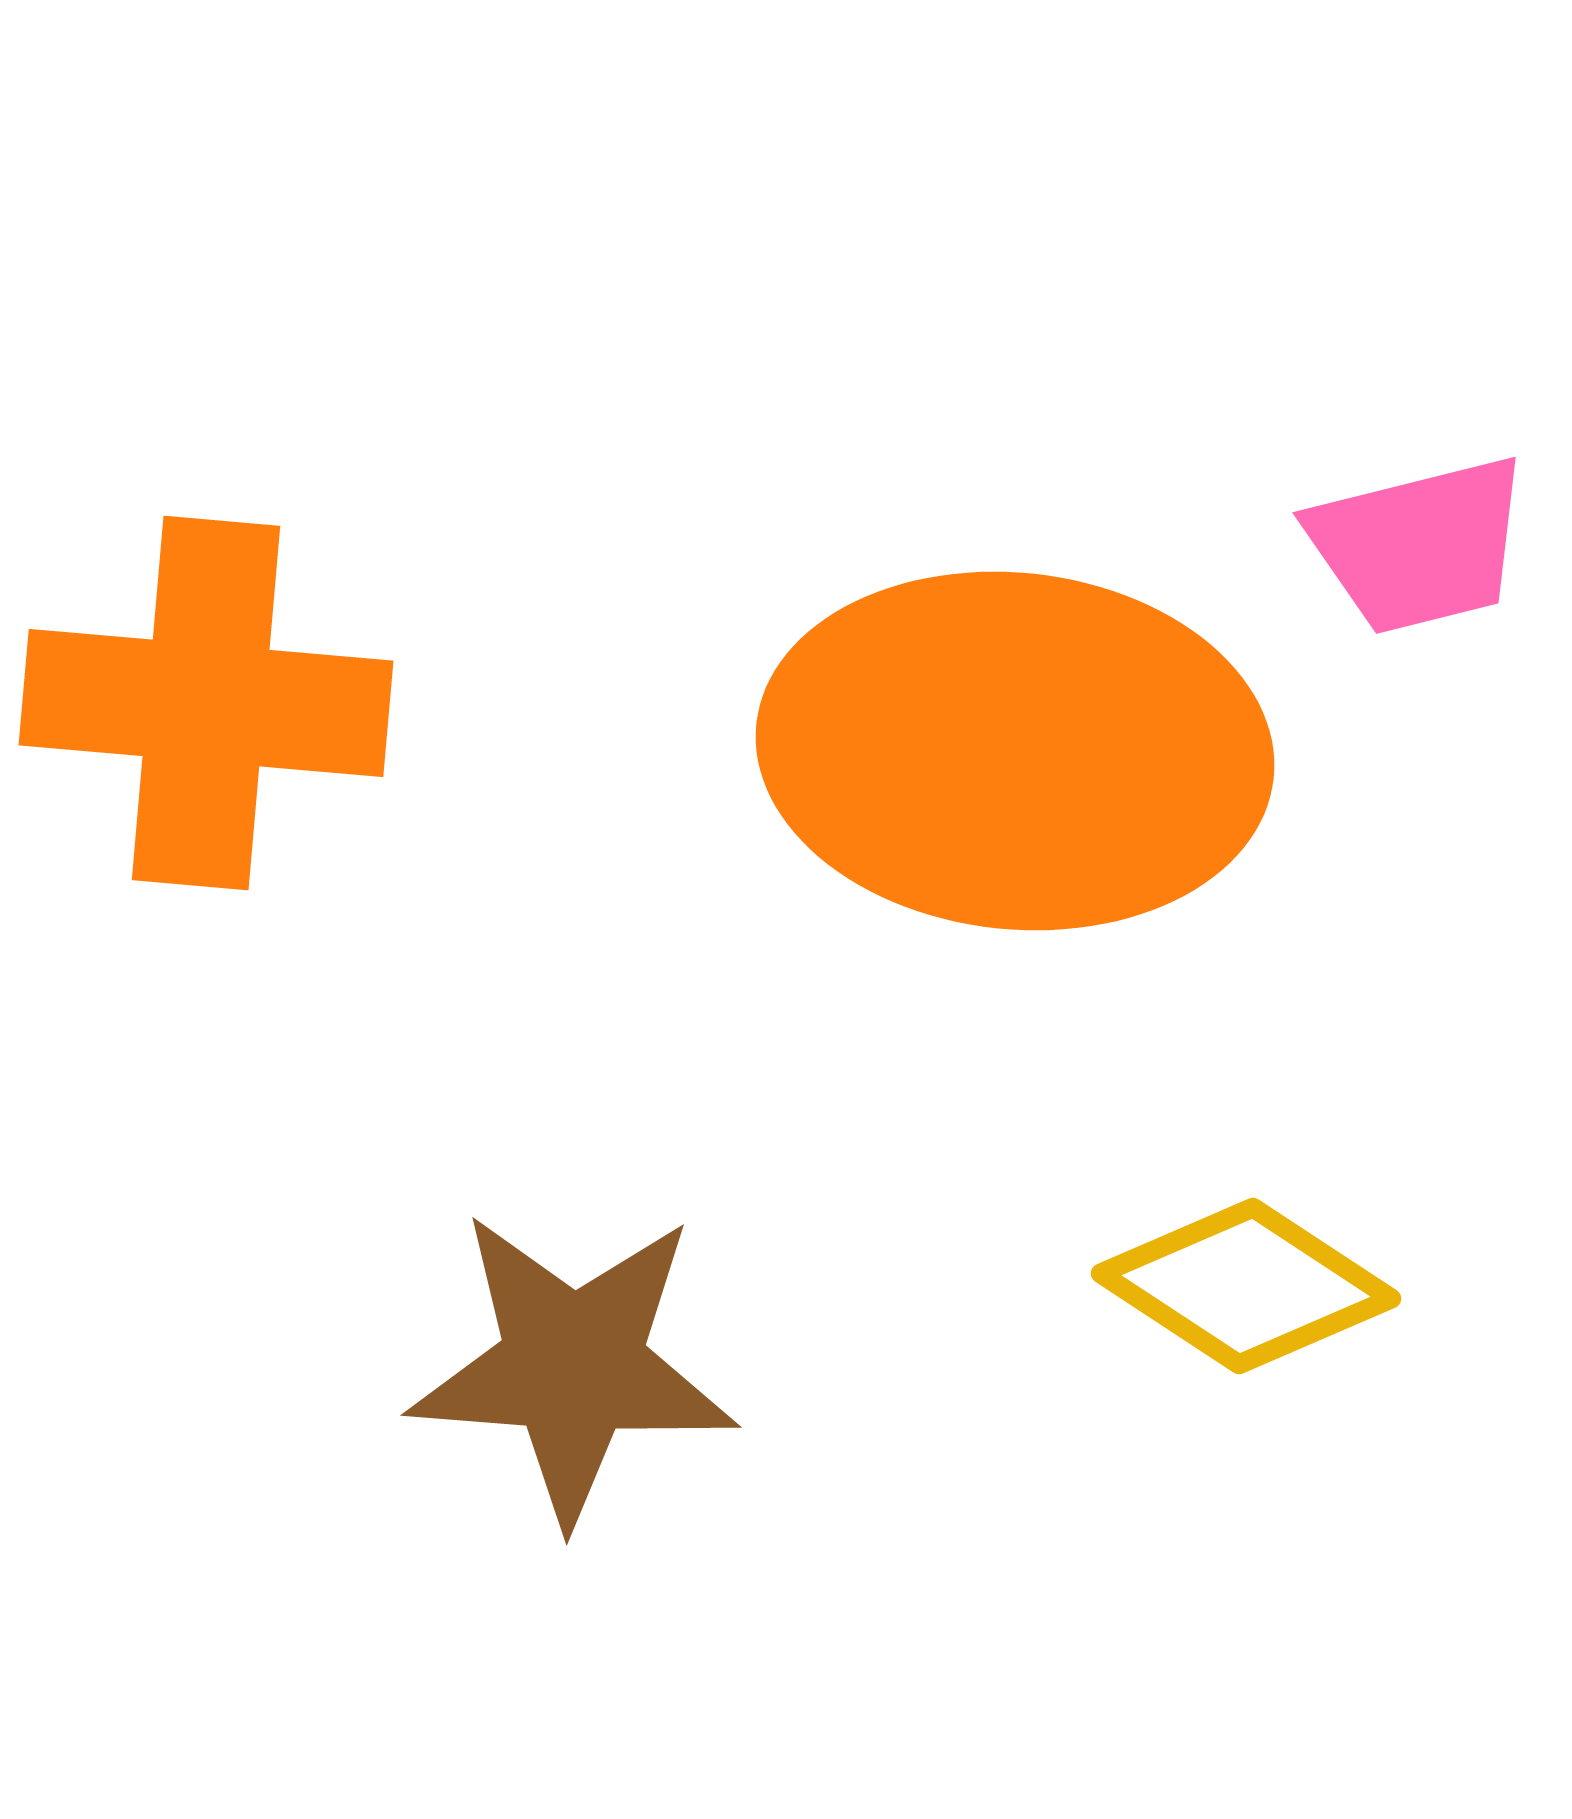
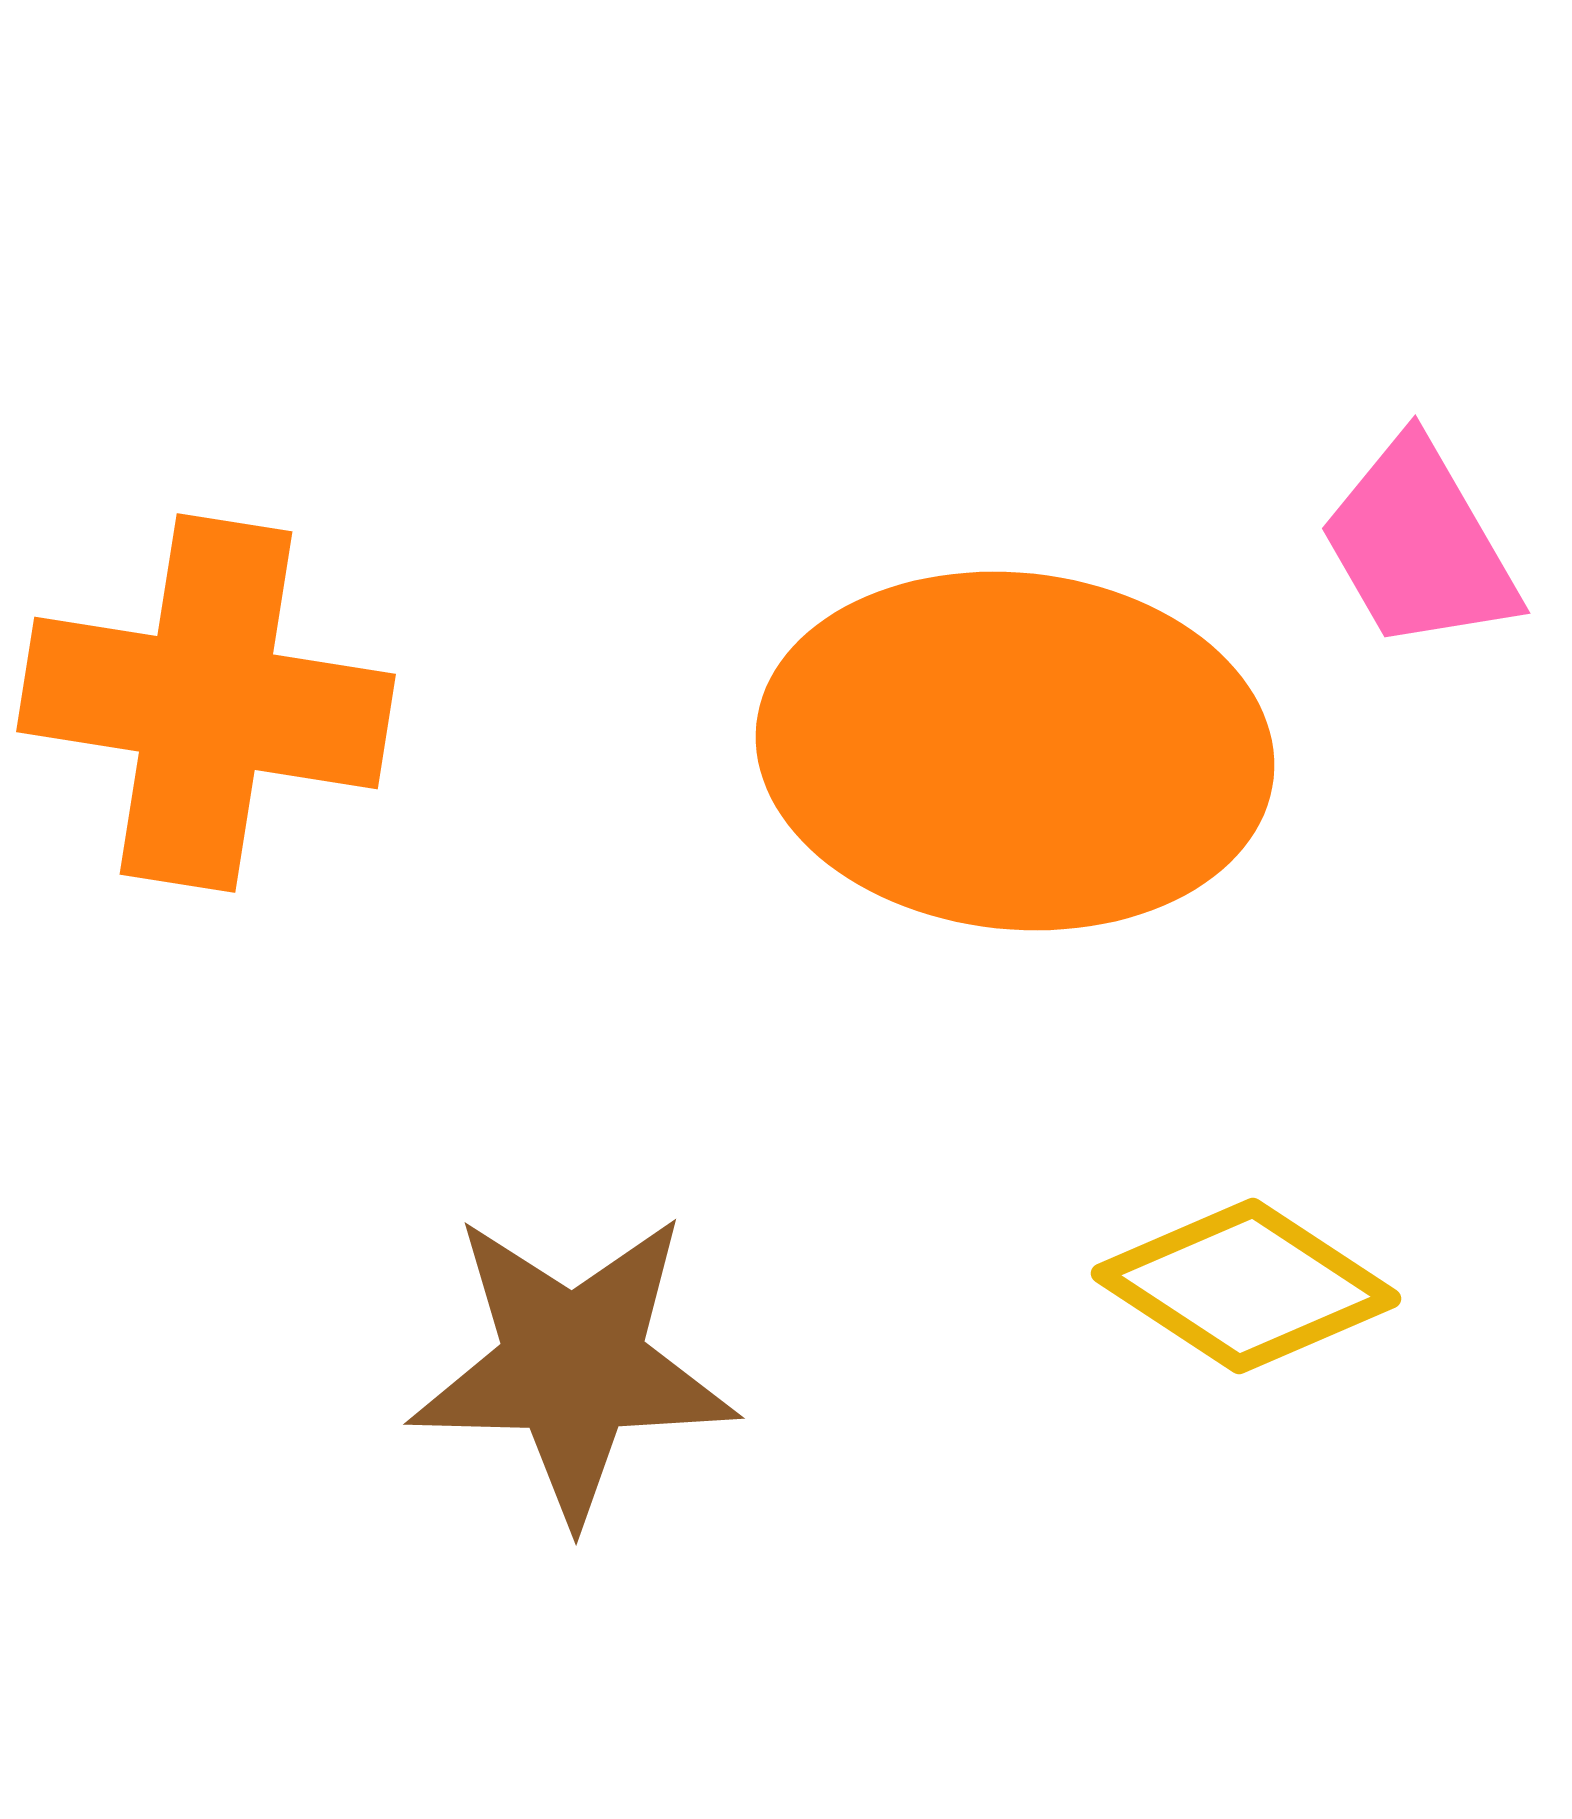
pink trapezoid: rotated 74 degrees clockwise
orange cross: rotated 4 degrees clockwise
brown star: rotated 3 degrees counterclockwise
